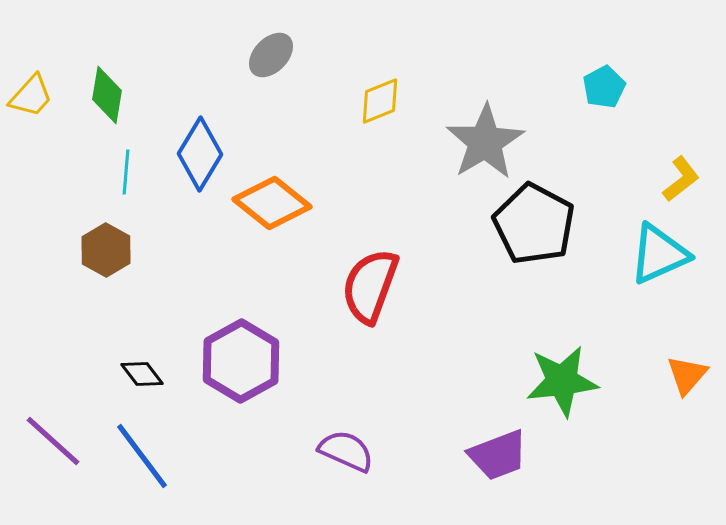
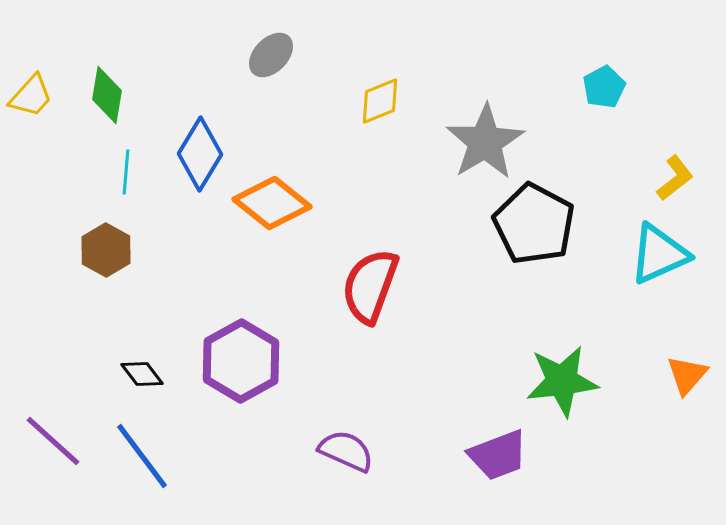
yellow L-shape: moved 6 px left, 1 px up
